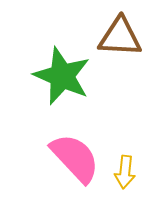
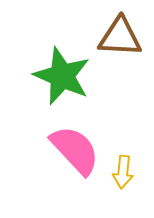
pink semicircle: moved 8 px up
yellow arrow: moved 2 px left
